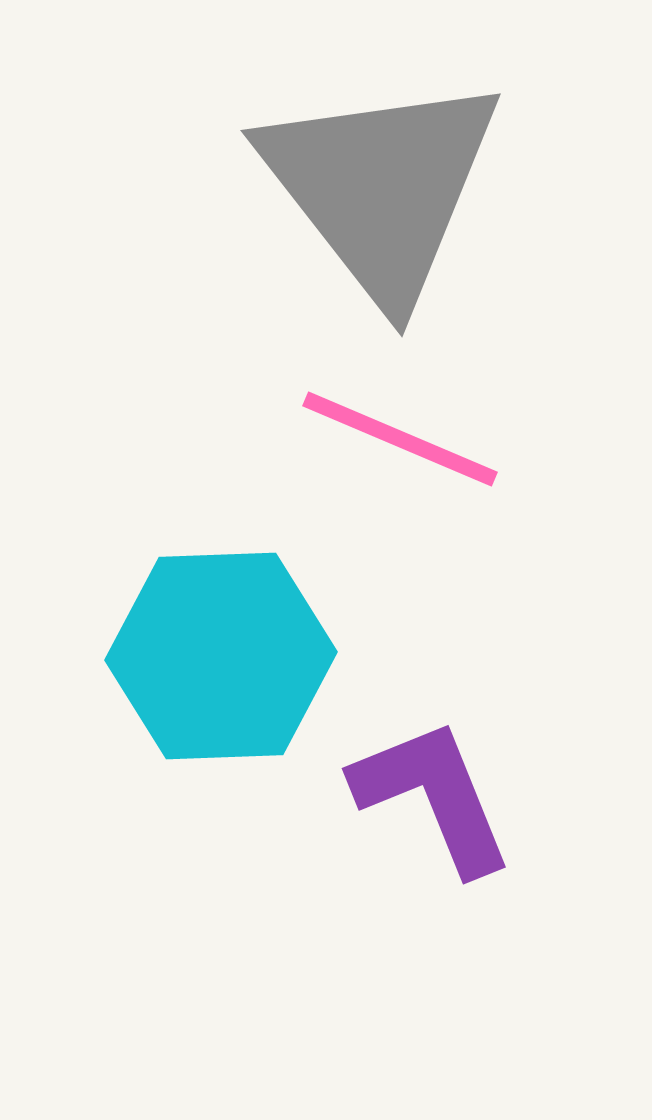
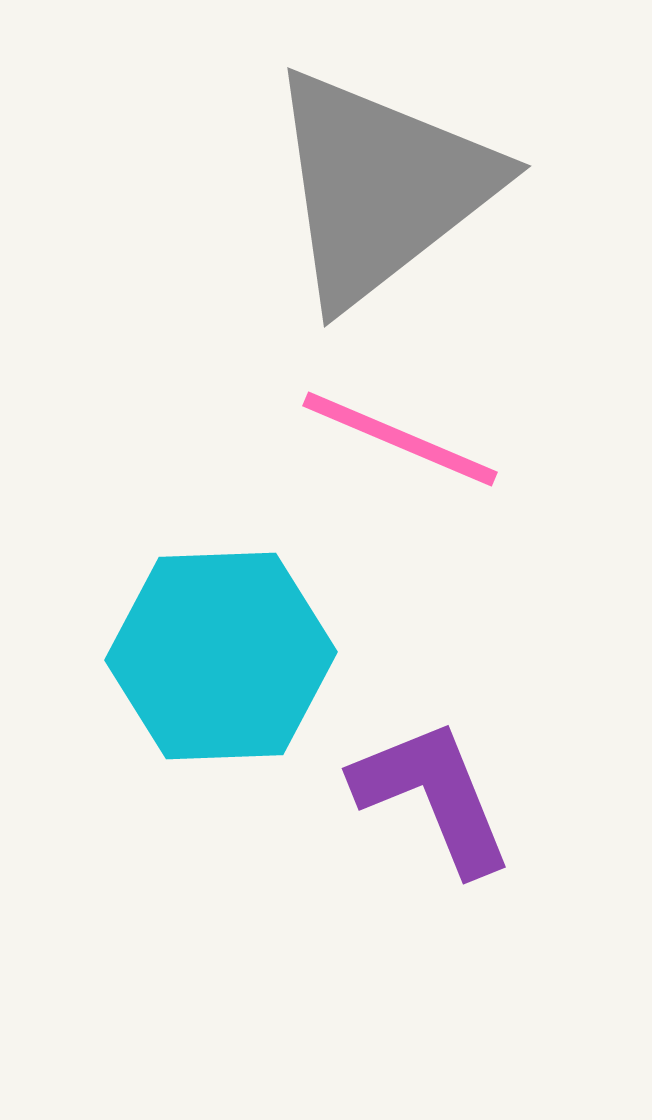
gray triangle: rotated 30 degrees clockwise
